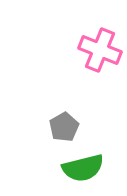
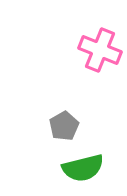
gray pentagon: moved 1 px up
